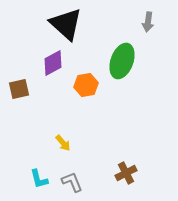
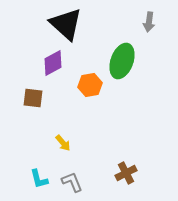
gray arrow: moved 1 px right
orange hexagon: moved 4 px right
brown square: moved 14 px right, 9 px down; rotated 20 degrees clockwise
